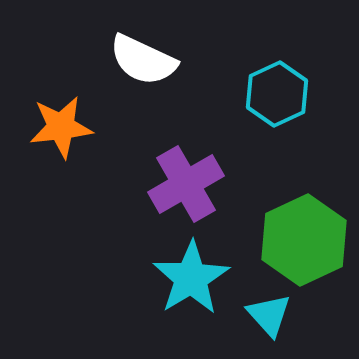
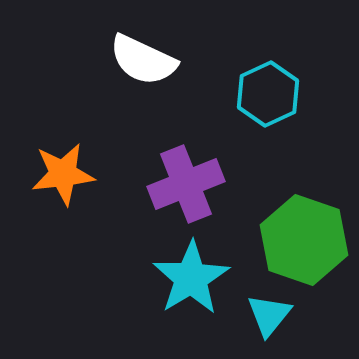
cyan hexagon: moved 9 px left
orange star: moved 2 px right, 47 px down
purple cross: rotated 8 degrees clockwise
green hexagon: rotated 16 degrees counterclockwise
cyan triangle: rotated 21 degrees clockwise
